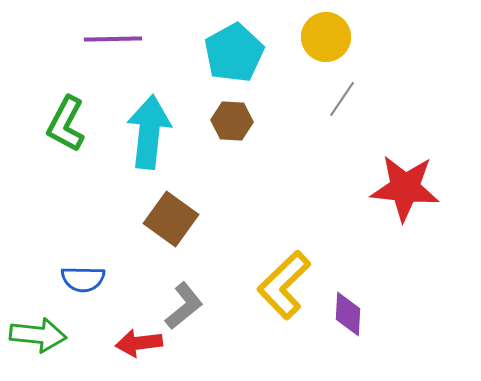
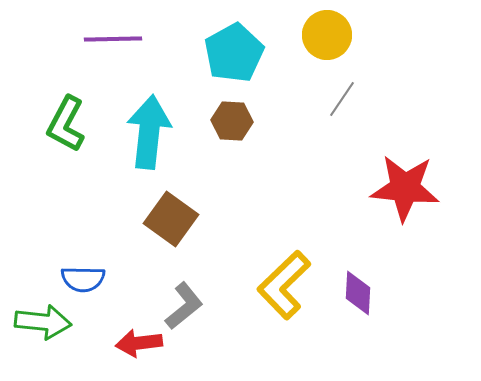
yellow circle: moved 1 px right, 2 px up
purple diamond: moved 10 px right, 21 px up
green arrow: moved 5 px right, 13 px up
